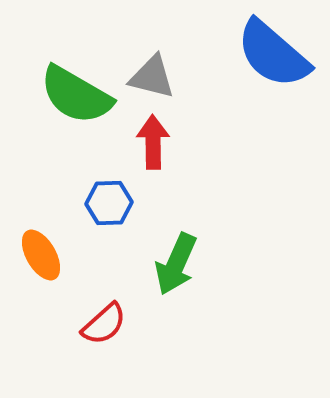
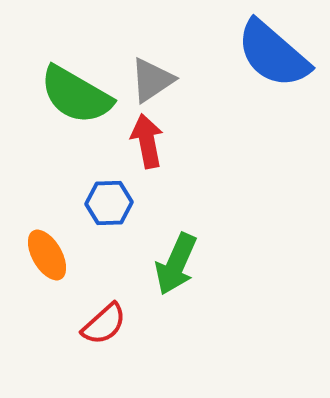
gray triangle: moved 3 px down; rotated 48 degrees counterclockwise
red arrow: moved 6 px left, 1 px up; rotated 10 degrees counterclockwise
orange ellipse: moved 6 px right
